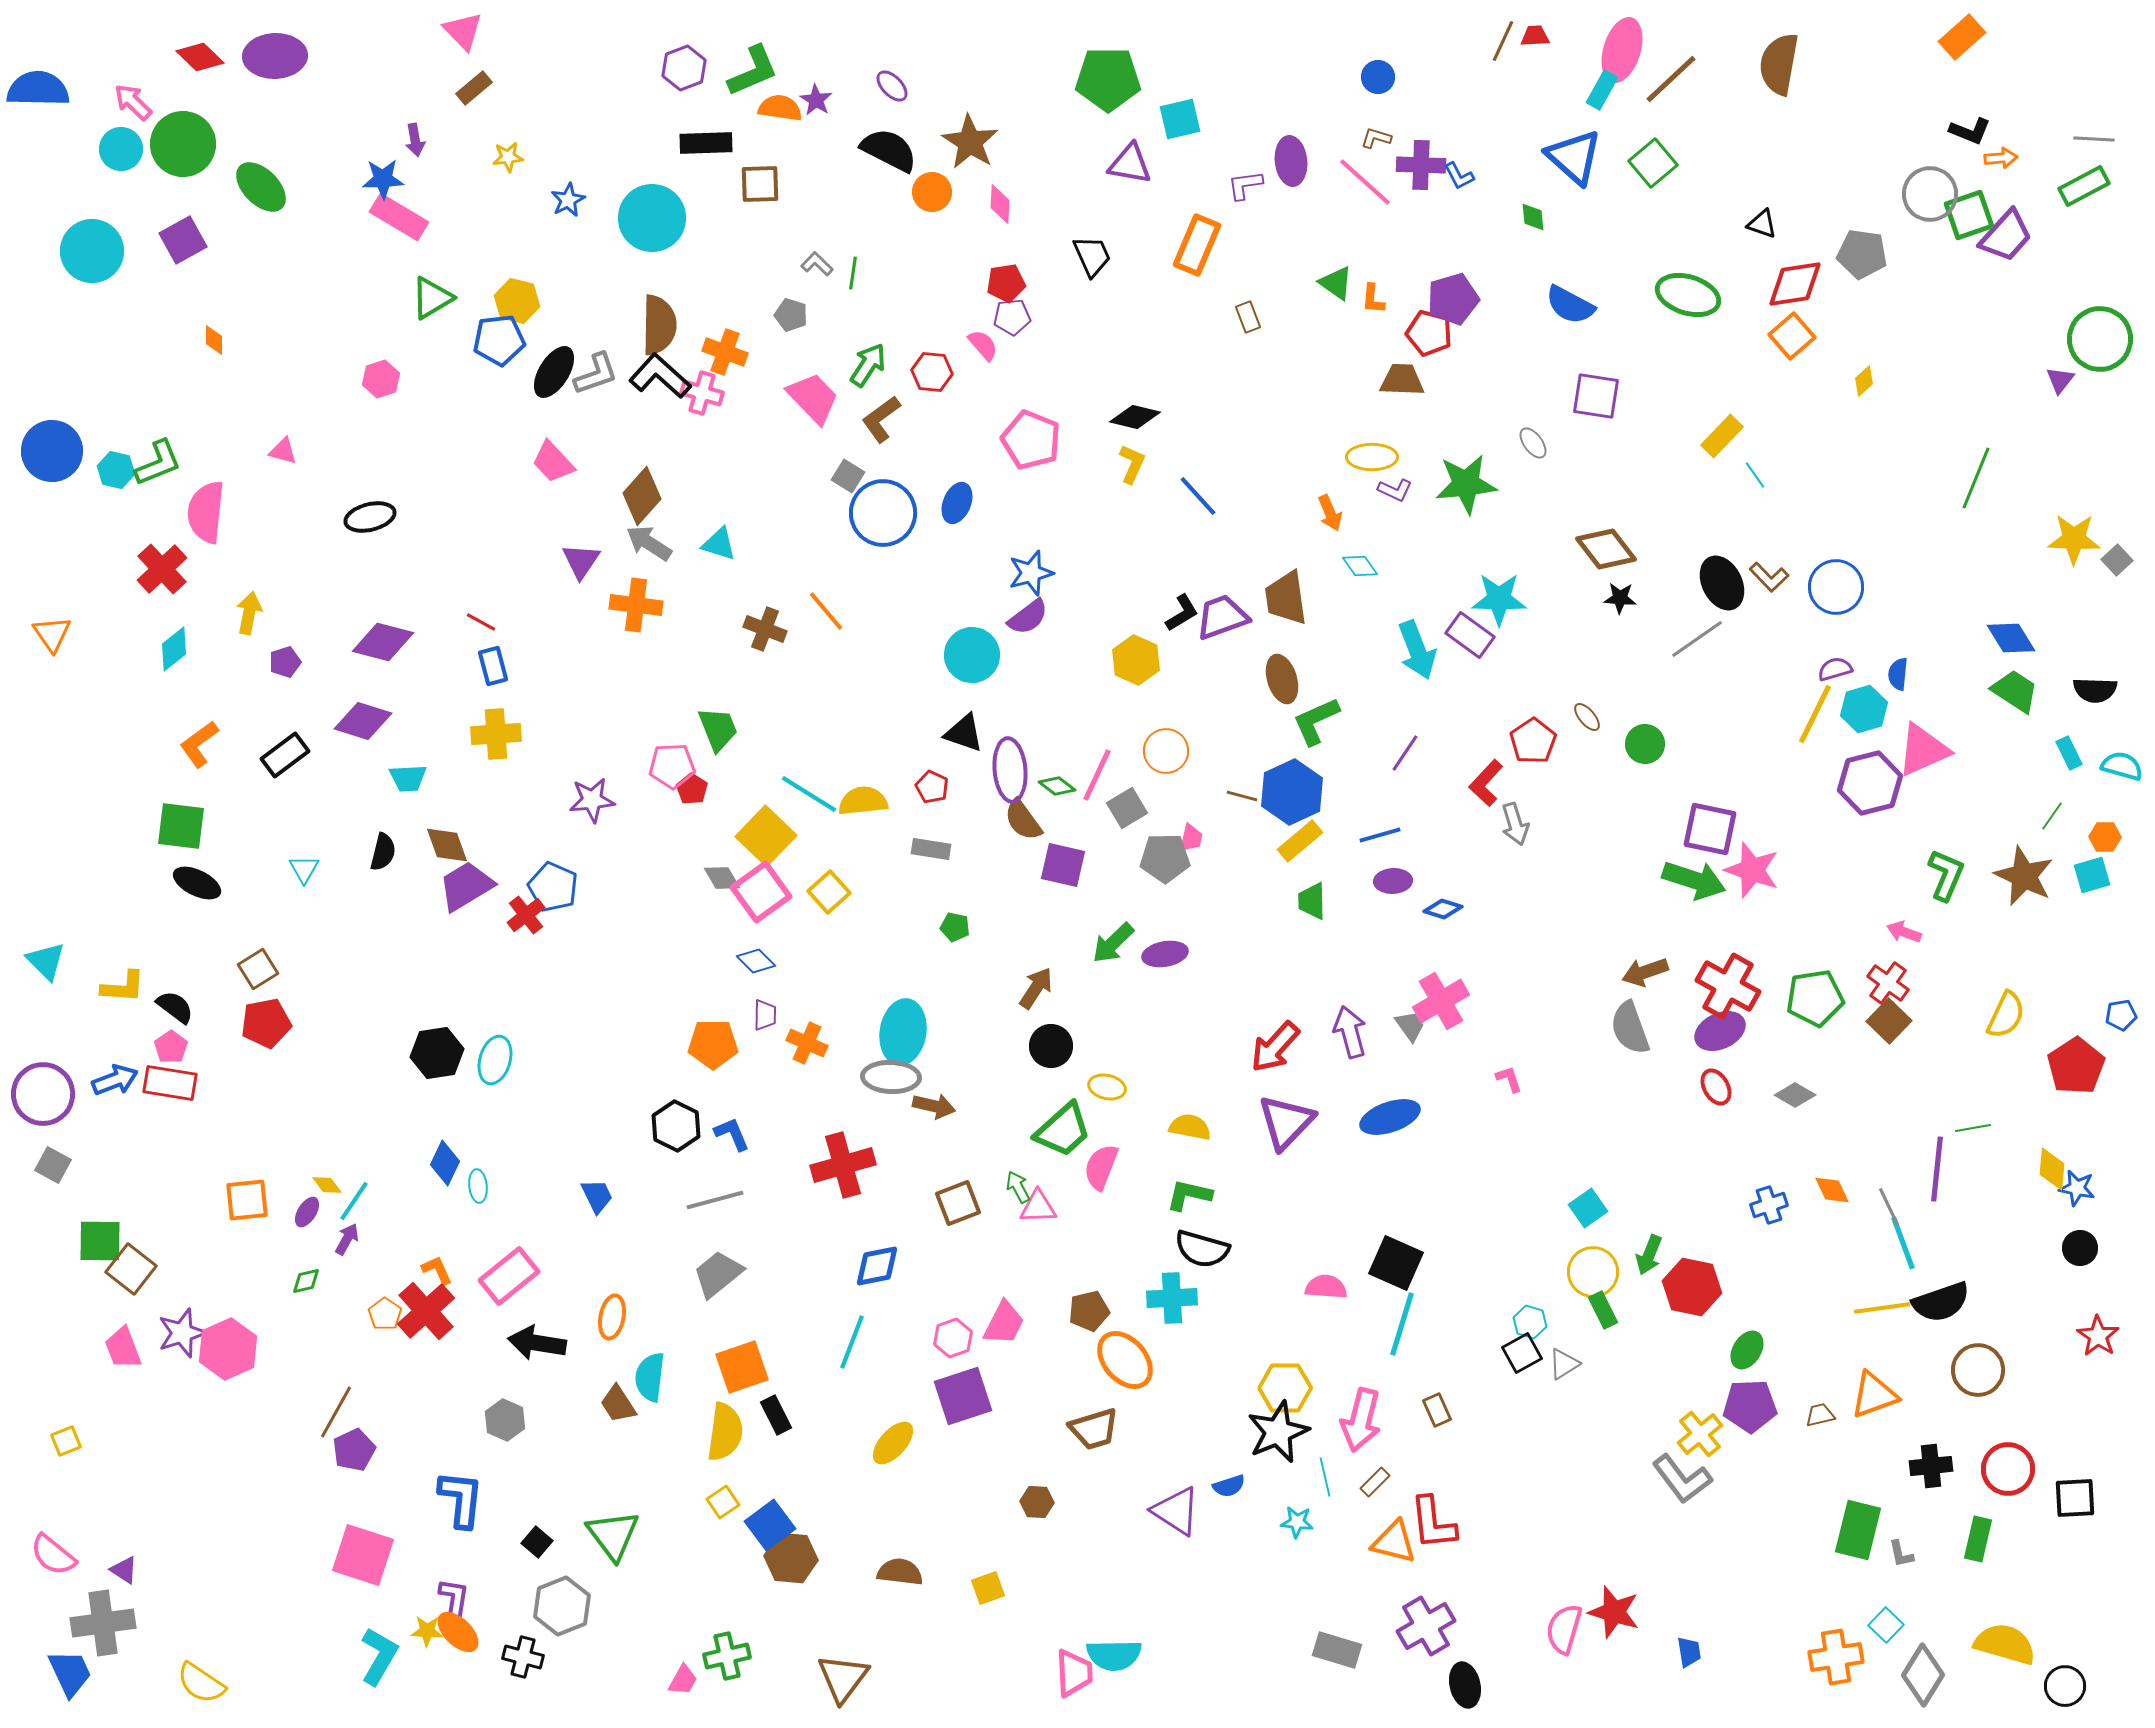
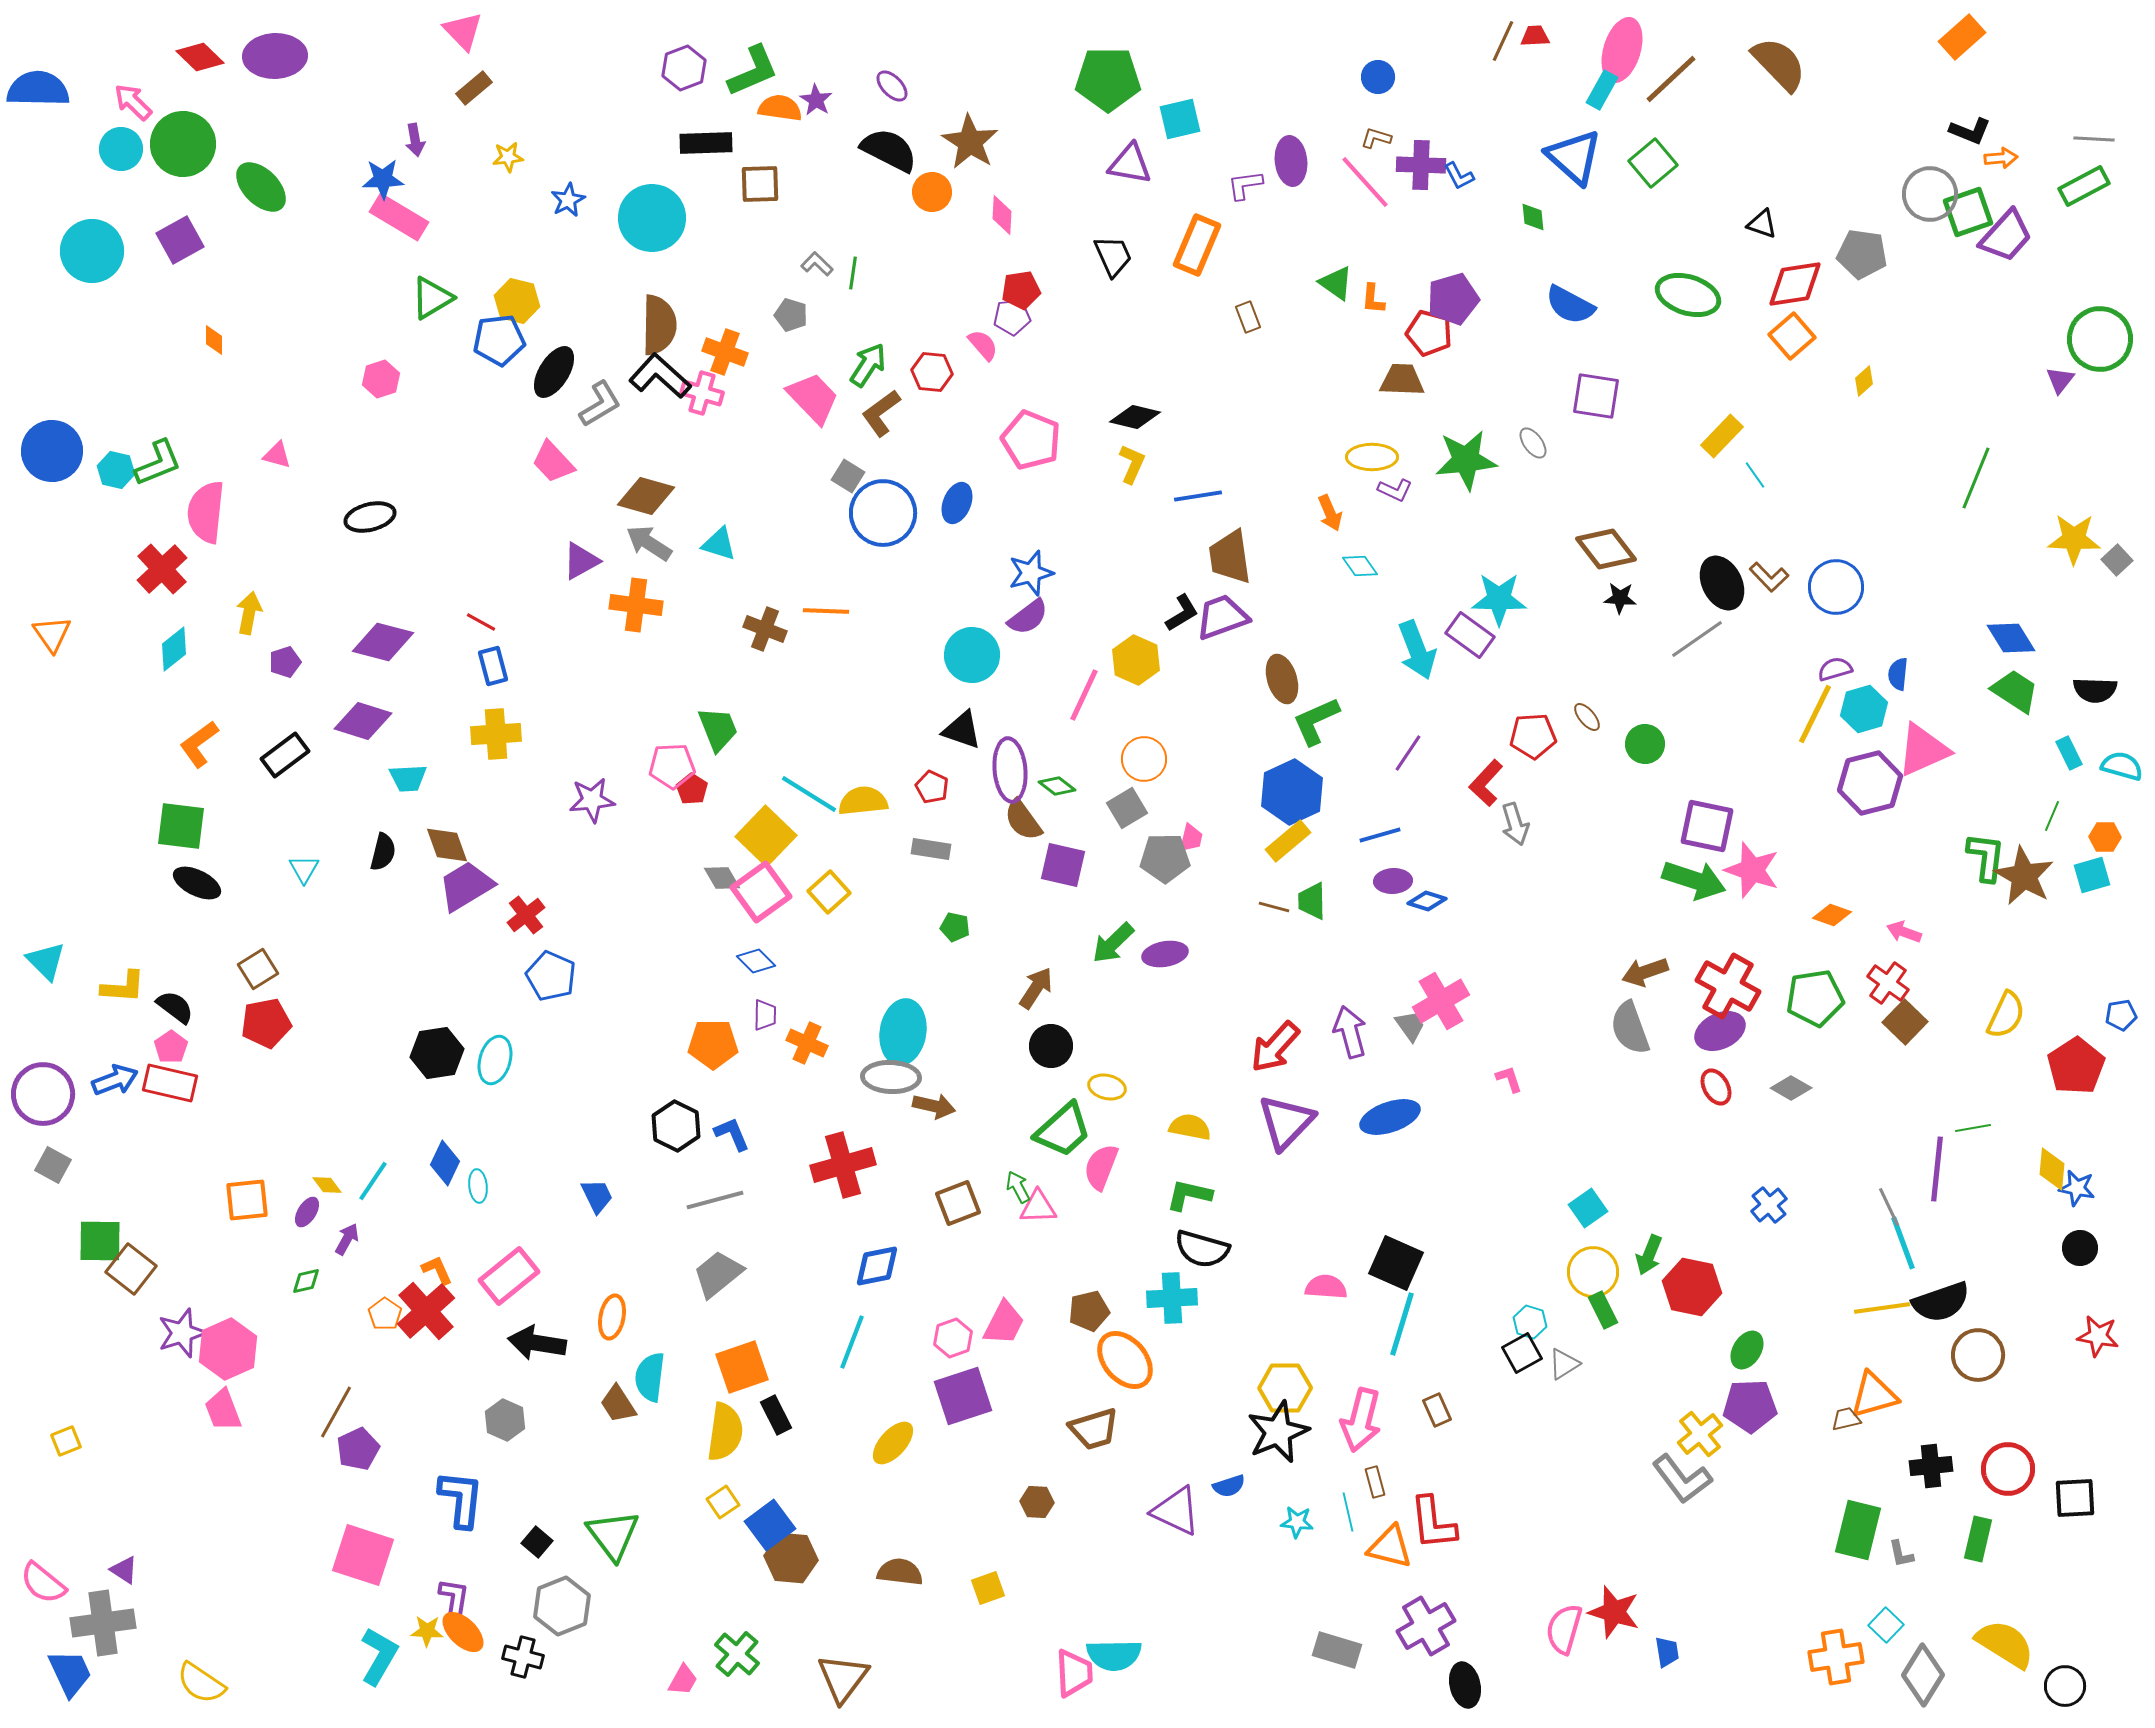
brown semicircle at (1779, 64): rotated 126 degrees clockwise
pink line at (1365, 182): rotated 6 degrees clockwise
pink diamond at (1000, 204): moved 2 px right, 11 px down
green square at (1969, 215): moved 1 px left, 3 px up
purple square at (183, 240): moved 3 px left
black trapezoid at (1092, 256): moved 21 px right
red pentagon at (1006, 283): moved 15 px right, 7 px down
gray L-shape at (596, 374): moved 4 px right, 30 px down; rotated 12 degrees counterclockwise
brown L-shape at (881, 419): moved 6 px up
pink triangle at (283, 451): moved 6 px left, 4 px down
green star at (1466, 484): moved 24 px up
brown diamond at (642, 496): moved 4 px right; rotated 64 degrees clockwise
blue line at (1198, 496): rotated 57 degrees counterclockwise
purple triangle at (581, 561): rotated 27 degrees clockwise
brown trapezoid at (1286, 598): moved 56 px left, 41 px up
orange line at (826, 611): rotated 48 degrees counterclockwise
black triangle at (964, 733): moved 2 px left, 3 px up
red pentagon at (1533, 741): moved 5 px up; rotated 30 degrees clockwise
orange circle at (1166, 751): moved 22 px left, 8 px down
purple line at (1405, 753): moved 3 px right
pink line at (1097, 775): moved 13 px left, 80 px up
brown line at (1242, 796): moved 32 px right, 111 px down
green line at (2052, 816): rotated 12 degrees counterclockwise
purple square at (1710, 829): moved 3 px left, 3 px up
yellow rectangle at (1300, 841): moved 12 px left
green L-shape at (1946, 875): moved 40 px right, 18 px up; rotated 16 degrees counterclockwise
brown star at (2024, 876): rotated 4 degrees clockwise
blue pentagon at (553, 887): moved 2 px left, 89 px down
blue diamond at (1443, 909): moved 16 px left, 8 px up
brown square at (1889, 1021): moved 16 px right, 1 px down
red rectangle at (170, 1083): rotated 4 degrees clockwise
gray diamond at (1795, 1095): moved 4 px left, 7 px up
orange diamond at (1832, 1190): moved 275 px up; rotated 45 degrees counterclockwise
cyan line at (354, 1201): moved 19 px right, 20 px up
blue cross at (1769, 1205): rotated 21 degrees counterclockwise
red star at (2098, 1336): rotated 24 degrees counterclockwise
pink trapezoid at (123, 1348): moved 100 px right, 62 px down
brown circle at (1978, 1370): moved 15 px up
orange triangle at (1874, 1395): rotated 4 degrees clockwise
brown trapezoid at (1820, 1415): moved 26 px right, 4 px down
purple pentagon at (354, 1450): moved 4 px right, 1 px up
cyan line at (1325, 1477): moved 23 px right, 35 px down
brown rectangle at (1375, 1482): rotated 60 degrees counterclockwise
purple triangle at (1176, 1511): rotated 8 degrees counterclockwise
orange triangle at (1394, 1542): moved 4 px left, 5 px down
pink semicircle at (53, 1555): moved 10 px left, 28 px down
orange ellipse at (458, 1632): moved 5 px right
yellow semicircle at (2005, 1644): rotated 16 degrees clockwise
blue trapezoid at (1689, 1652): moved 22 px left
green cross at (727, 1656): moved 10 px right, 2 px up; rotated 36 degrees counterclockwise
